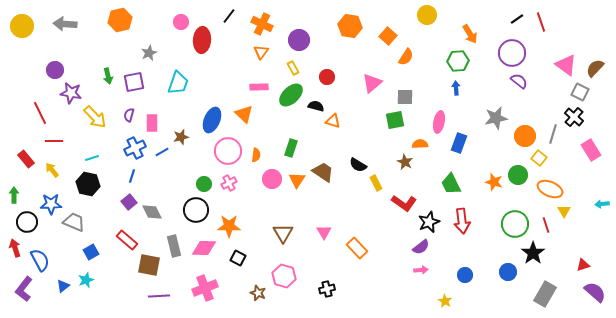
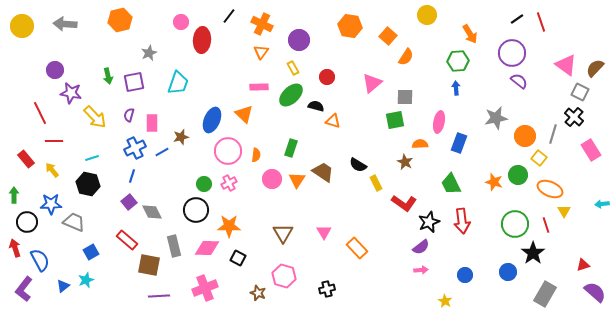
pink diamond at (204, 248): moved 3 px right
